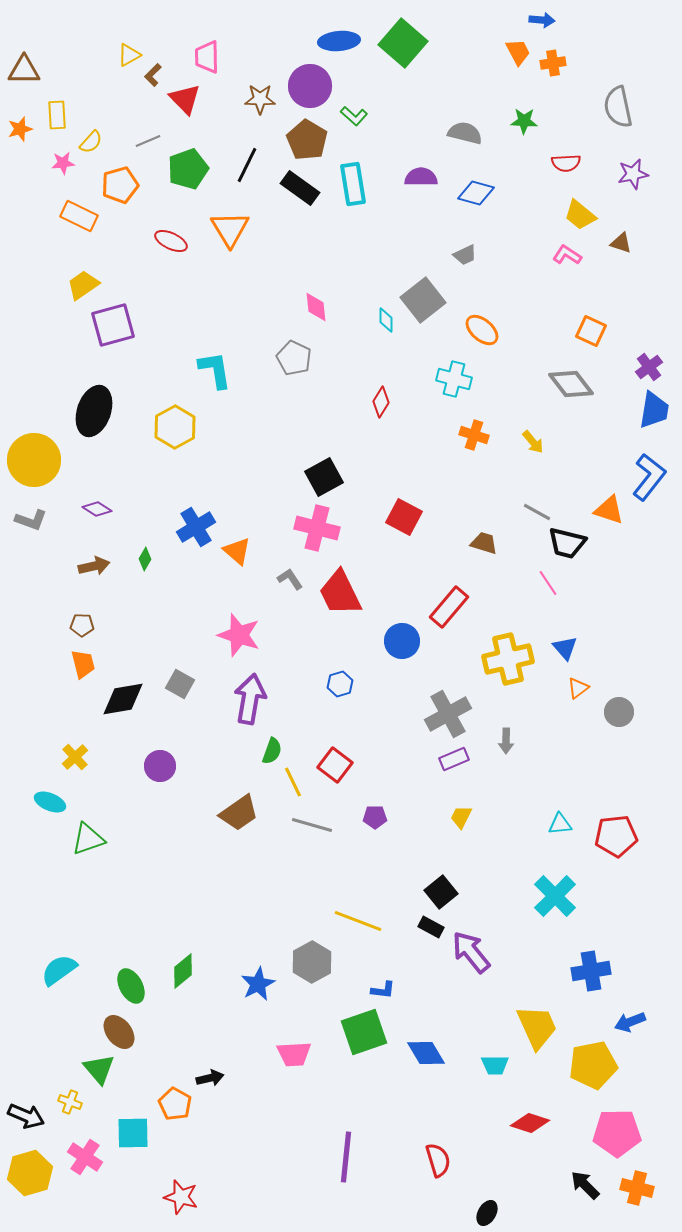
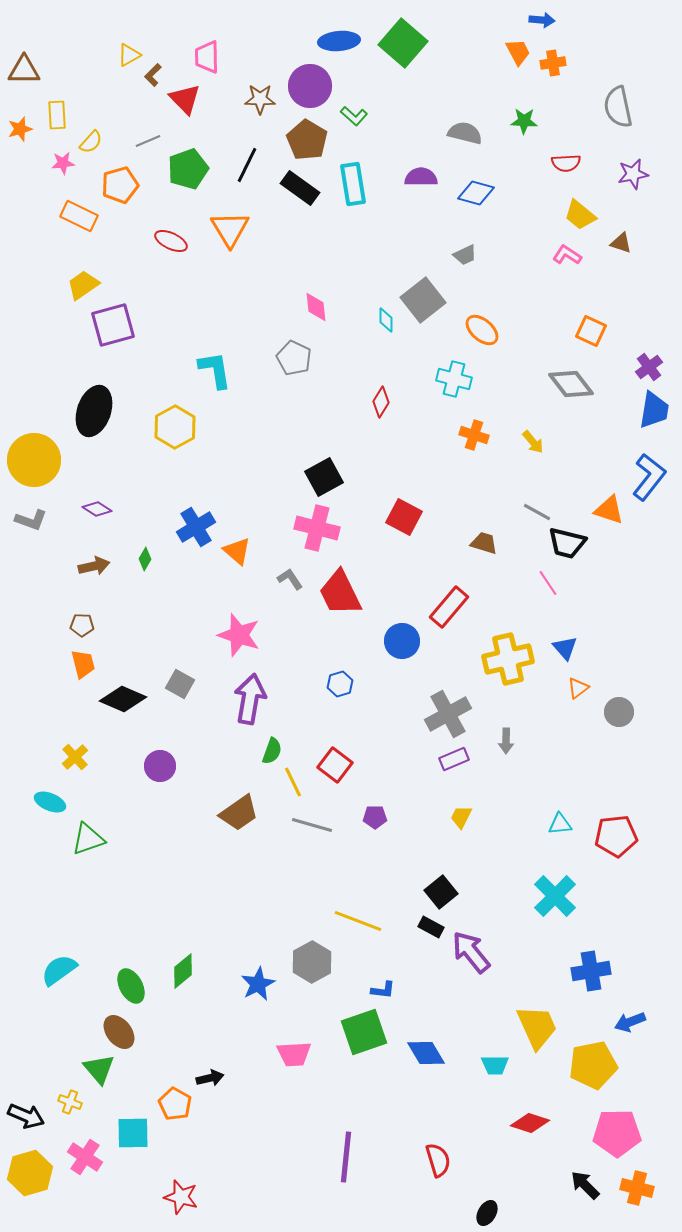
black diamond at (123, 699): rotated 33 degrees clockwise
